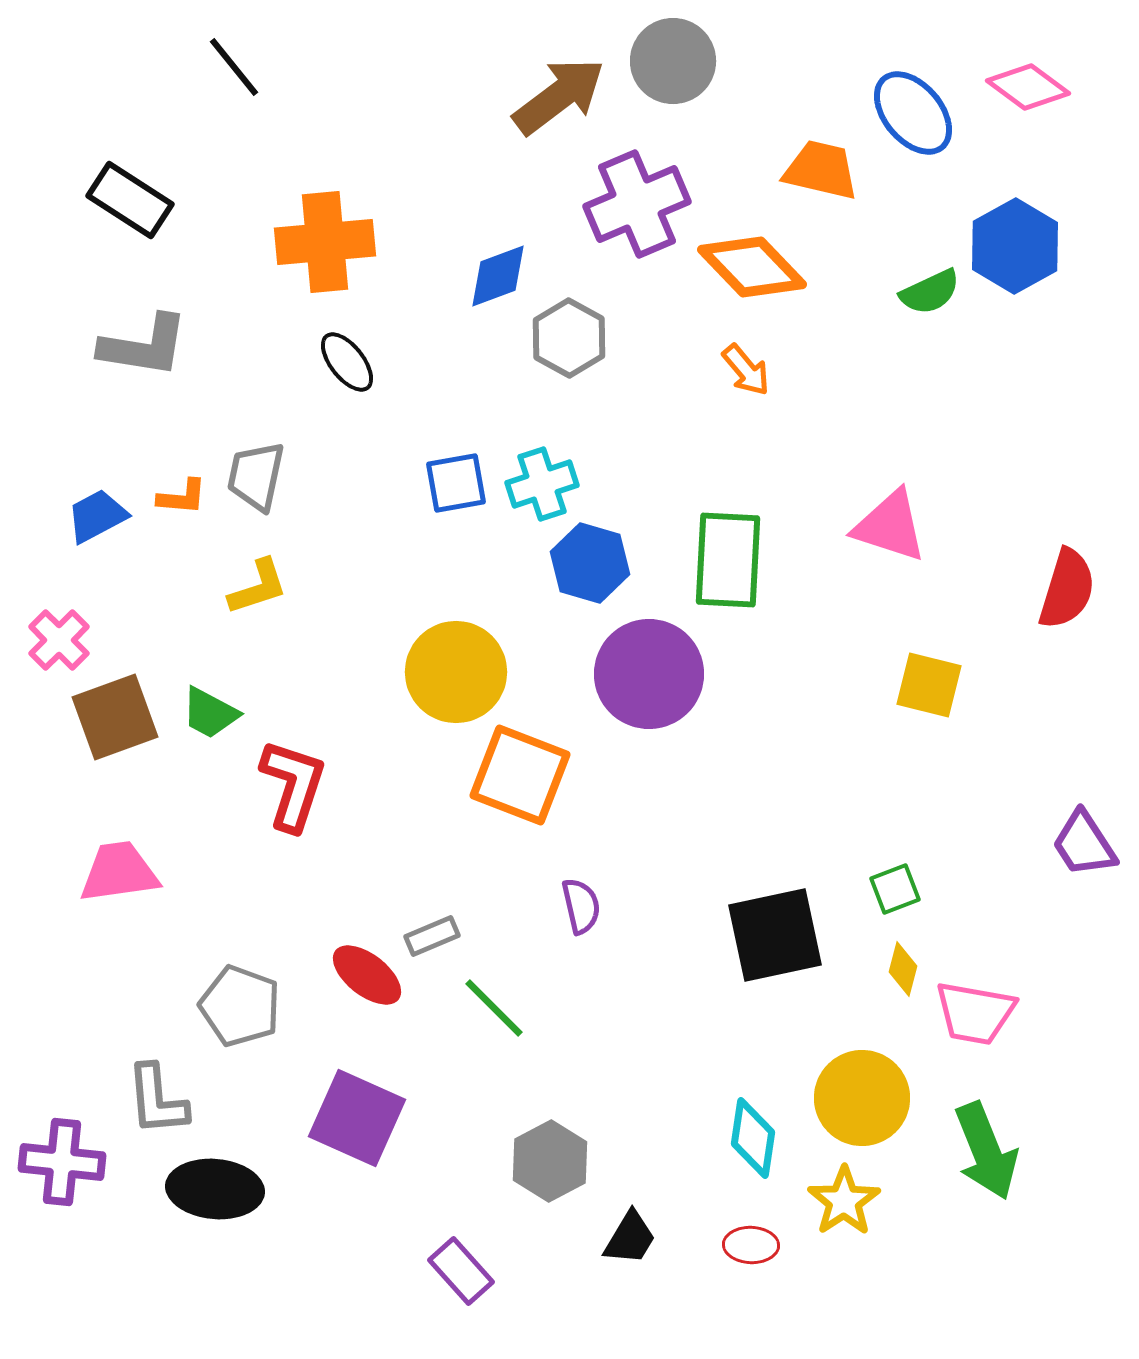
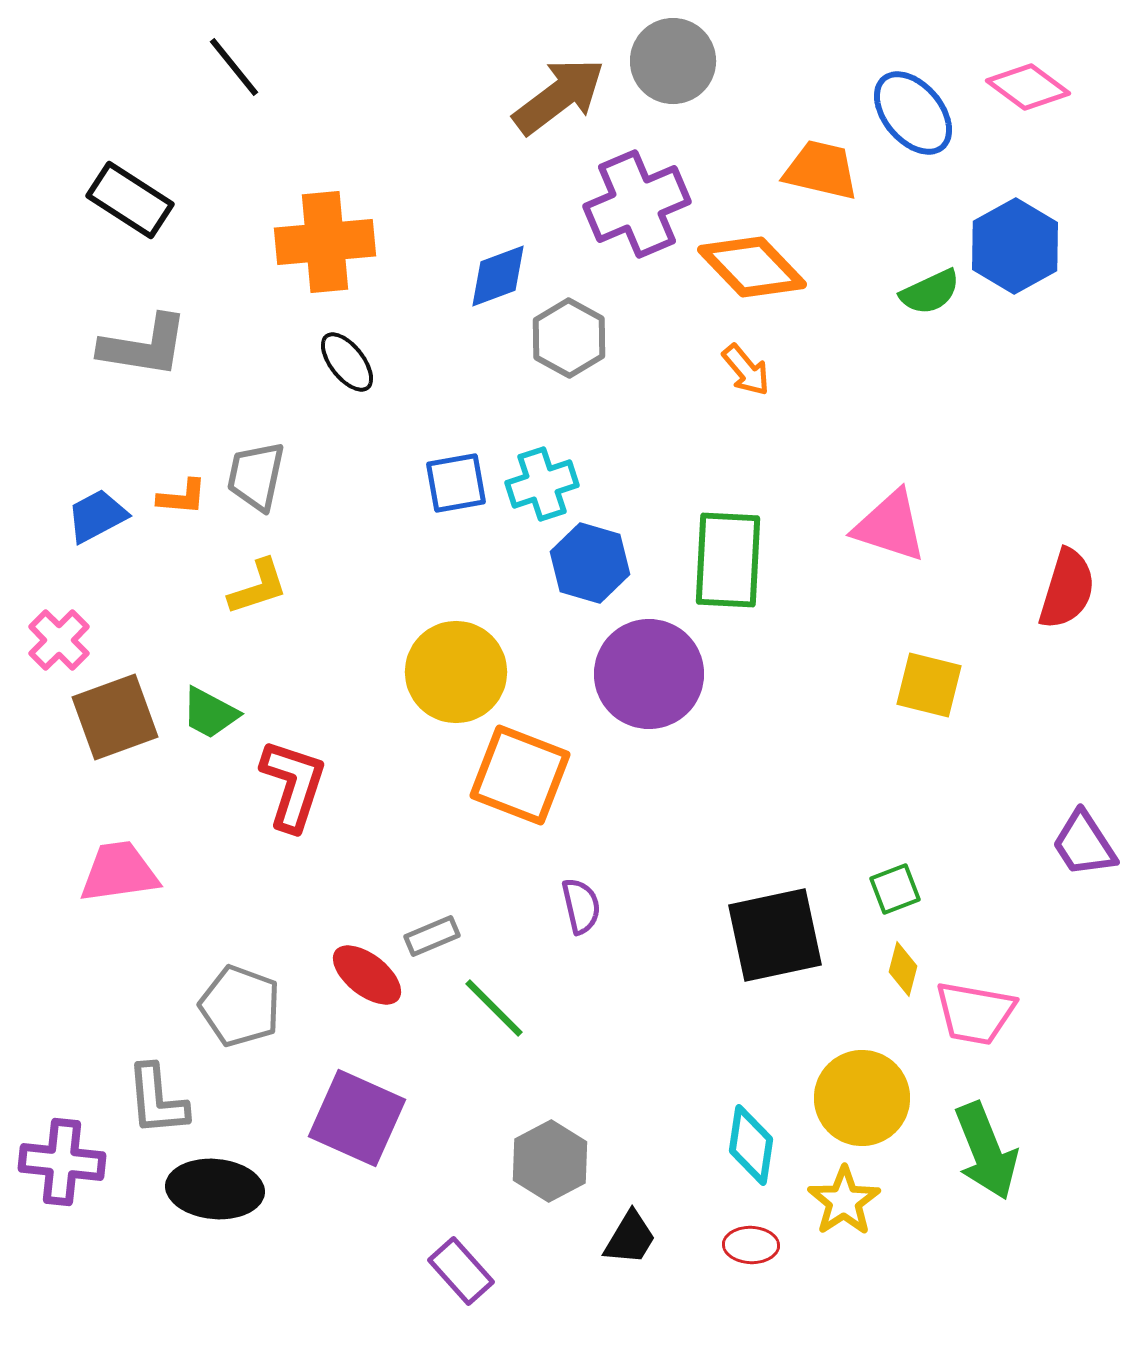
cyan diamond at (753, 1138): moved 2 px left, 7 px down
